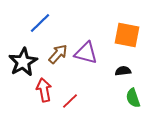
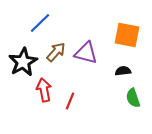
brown arrow: moved 2 px left, 2 px up
red line: rotated 24 degrees counterclockwise
